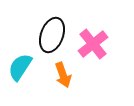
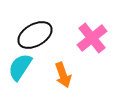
black ellipse: moved 17 px left; rotated 40 degrees clockwise
pink cross: moved 1 px left, 6 px up
